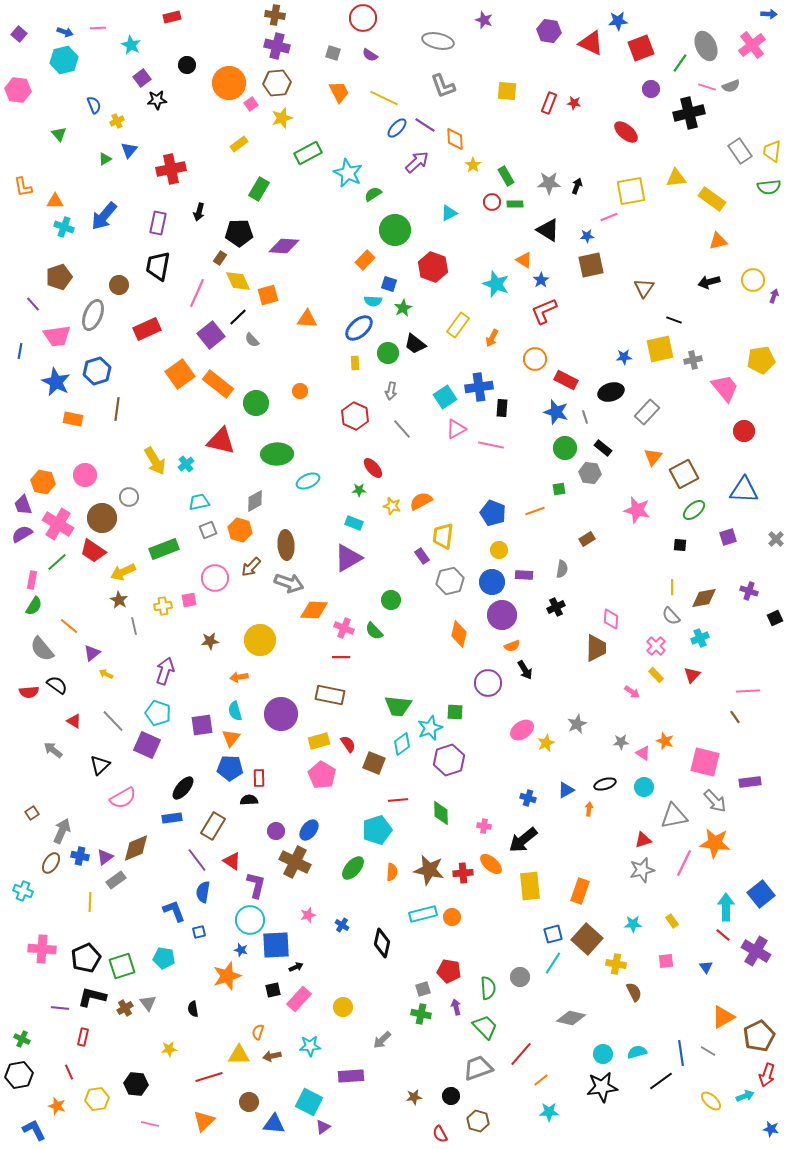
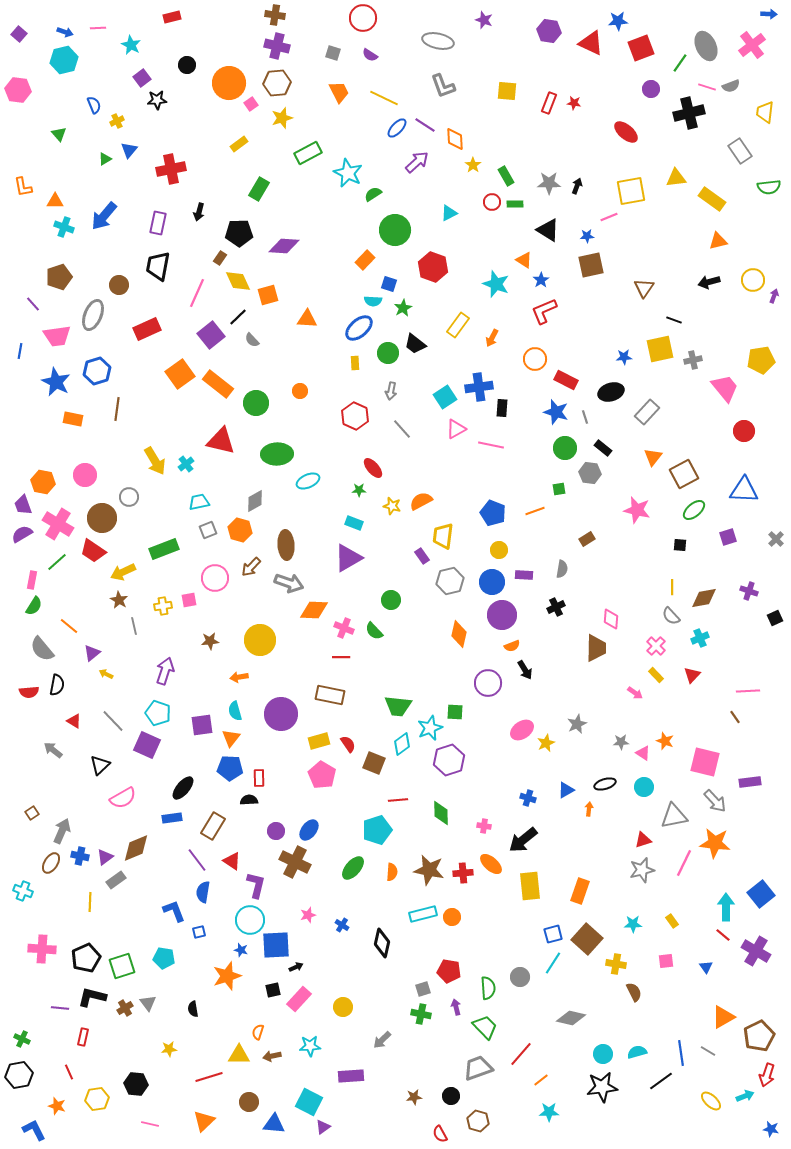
yellow trapezoid at (772, 151): moved 7 px left, 39 px up
black semicircle at (57, 685): rotated 65 degrees clockwise
pink arrow at (632, 692): moved 3 px right, 1 px down
